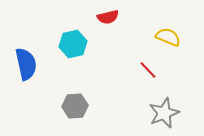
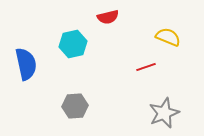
red line: moved 2 px left, 3 px up; rotated 66 degrees counterclockwise
